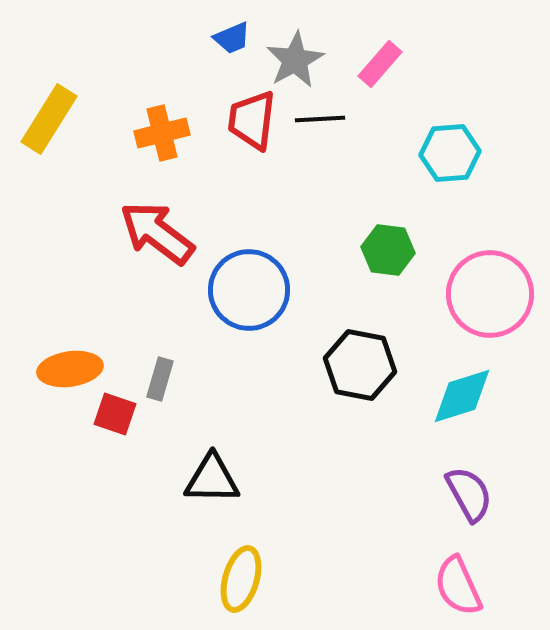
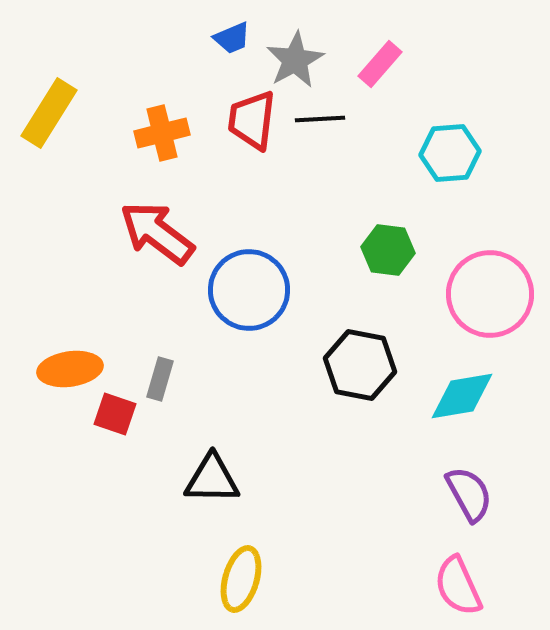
yellow rectangle: moved 6 px up
cyan diamond: rotated 8 degrees clockwise
